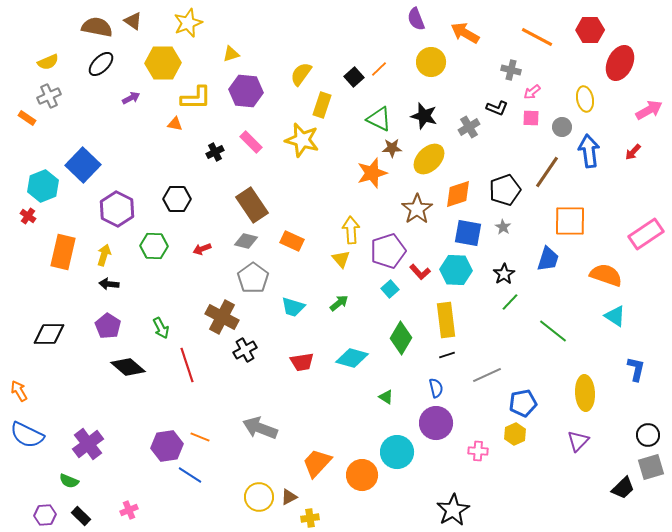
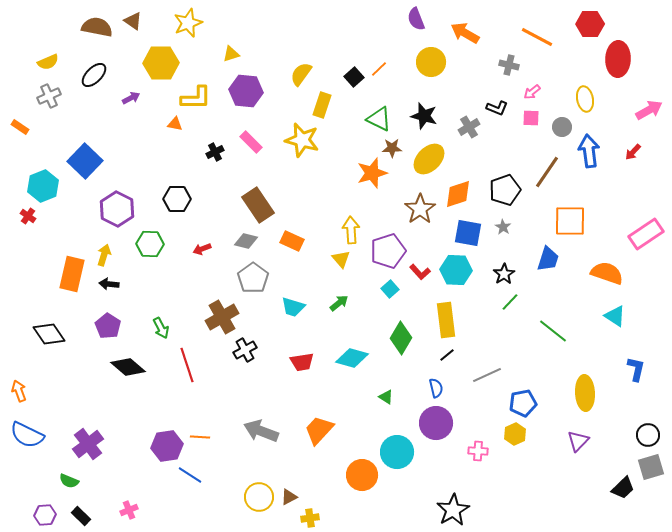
red hexagon at (590, 30): moved 6 px up
yellow hexagon at (163, 63): moved 2 px left
red ellipse at (620, 63): moved 2 px left, 4 px up; rotated 24 degrees counterclockwise
black ellipse at (101, 64): moved 7 px left, 11 px down
gray cross at (511, 70): moved 2 px left, 5 px up
orange rectangle at (27, 118): moved 7 px left, 9 px down
blue square at (83, 165): moved 2 px right, 4 px up
brown rectangle at (252, 205): moved 6 px right
brown star at (417, 209): moved 3 px right
green hexagon at (154, 246): moved 4 px left, 2 px up
orange rectangle at (63, 252): moved 9 px right, 22 px down
orange semicircle at (606, 275): moved 1 px right, 2 px up
brown cross at (222, 317): rotated 32 degrees clockwise
black diamond at (49, 334): rotated 56 degrees clockwise
black line at (447, 355): rotated 21 degrees counterclockwise
orange arrow at (19, 391): rotated 10 degrees clockwise
gray arrow at (260, 428): moved 1 px right, 3 px down
orange line at (200, 437): rotated 18 degrees counterclockwise
orange trapezoid at (317, 463): moved 2 px right, 33 px up
